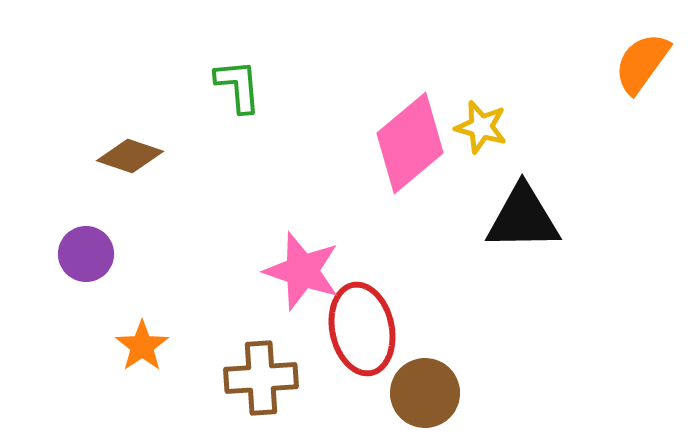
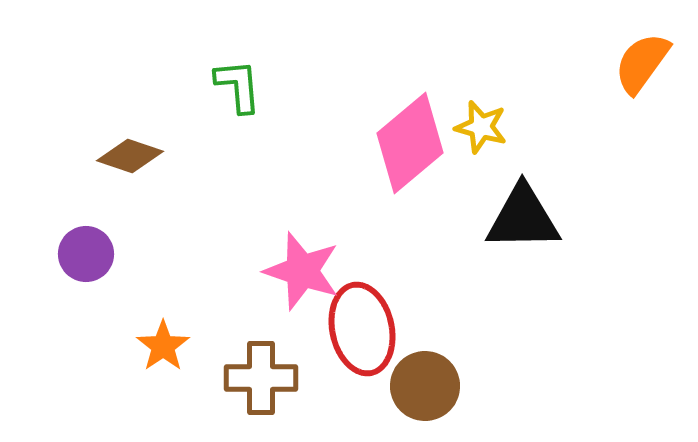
orange star: moved 21 px right
brown cross: rotated 4 degrees clockwise
brown circle: moved 7 px up
